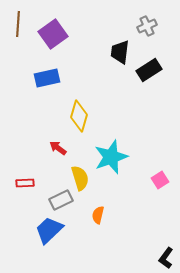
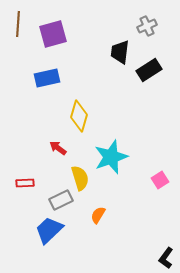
purple square: rotated 20 degrees clockwise
orange semicircle: rotated 18 degrees clockwise
